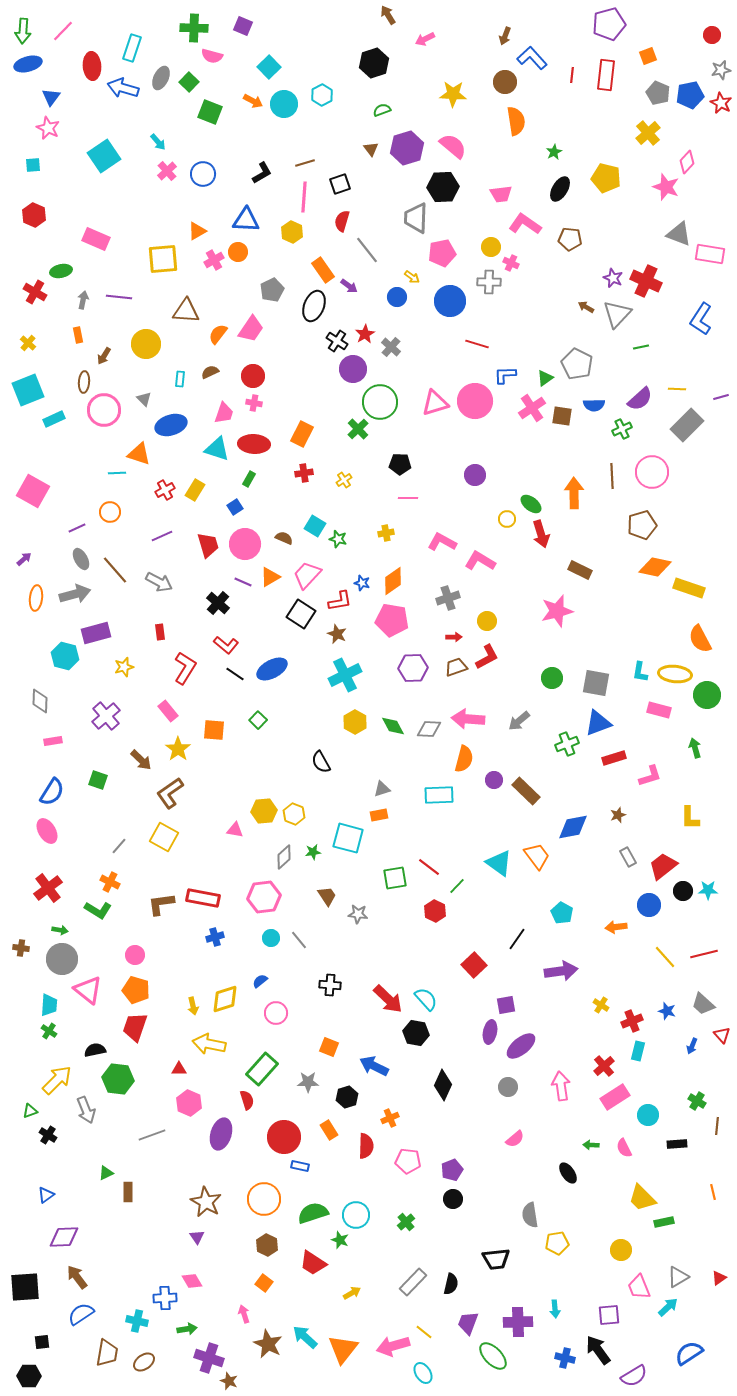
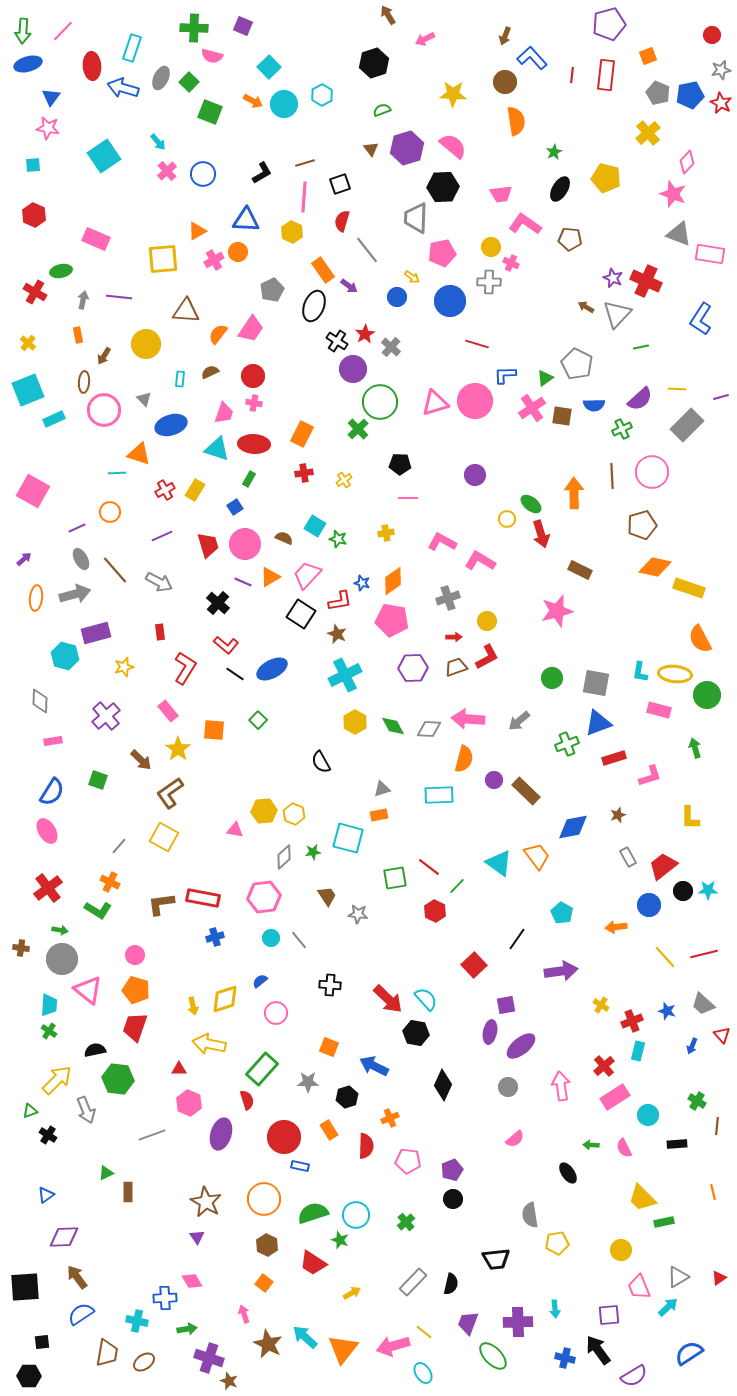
pink star at (48, 128): rotated 15 degrees counterclockwise
pink star at (666, 187): moved 7 px right, 7 px down
